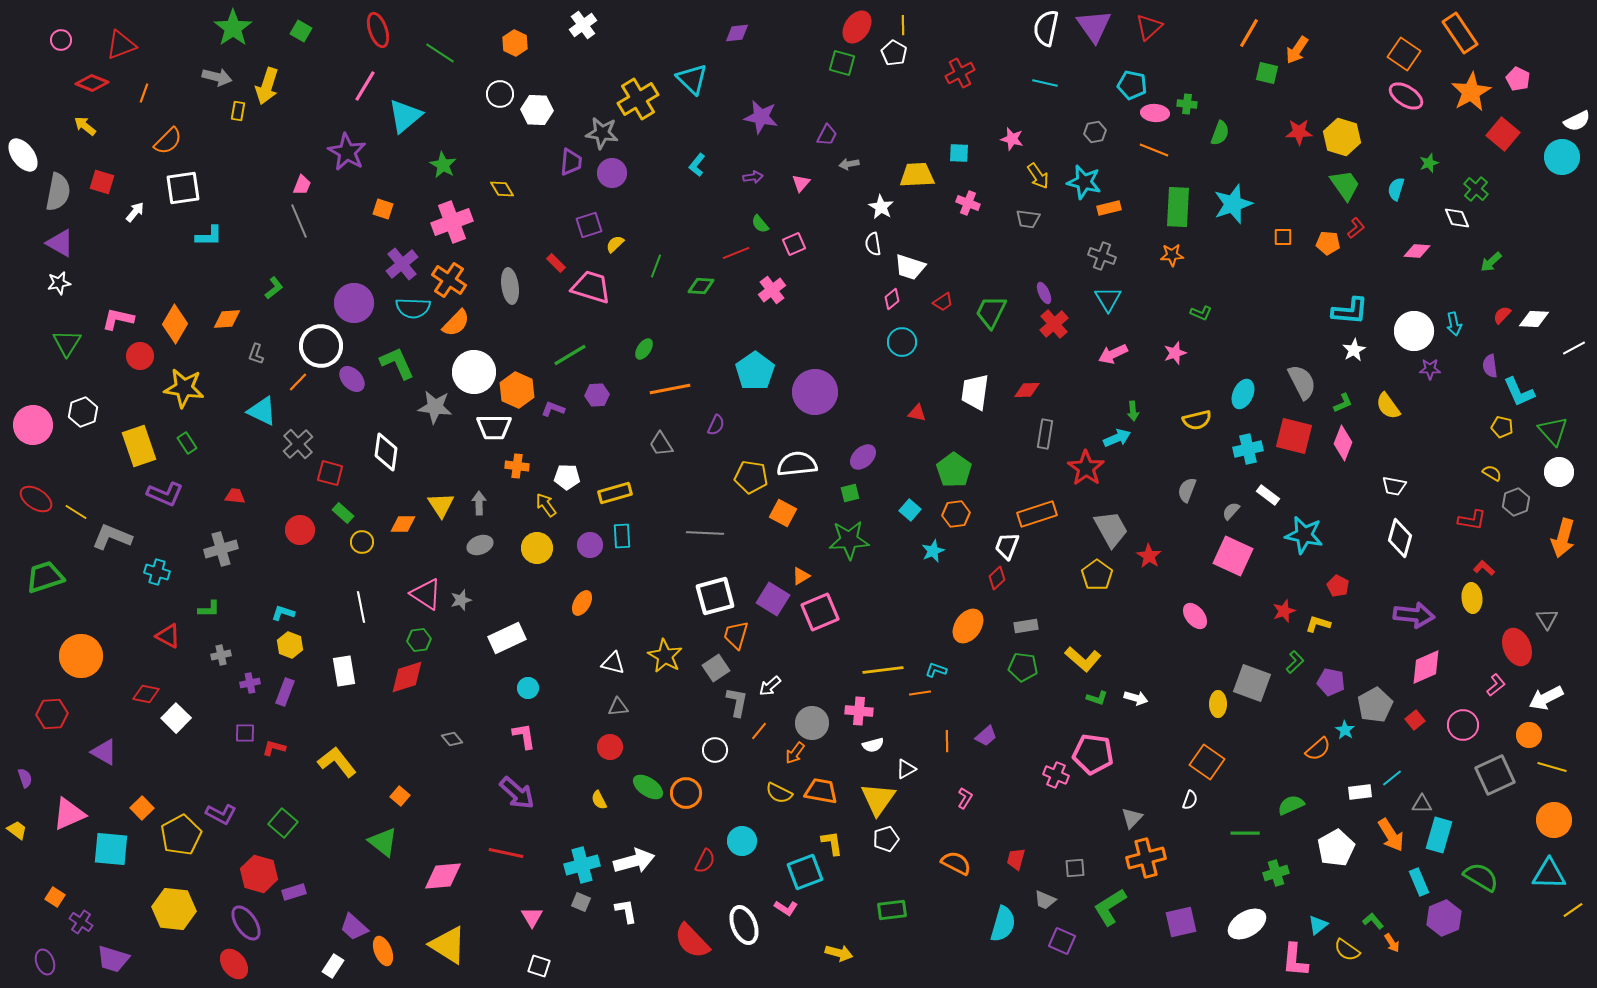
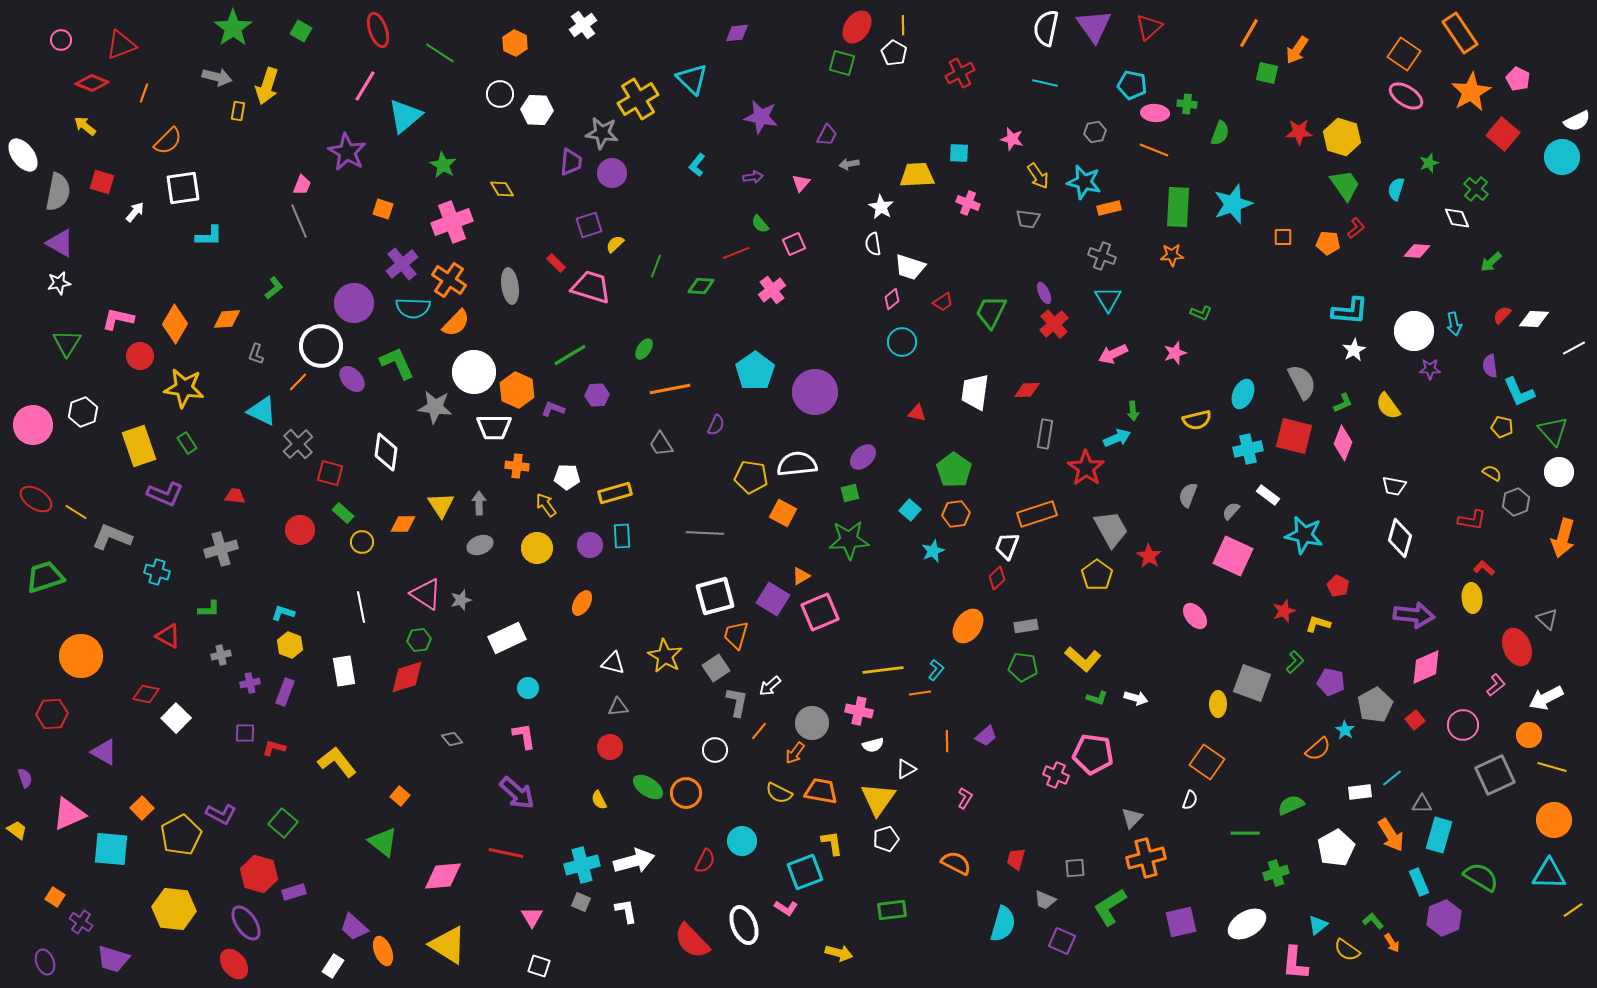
gray semicircle at (1187, 490): moved 1 px right, 5 px down
gray triangle at (1547, 619): rotated 15 degrees counterclockwise
cyan L-shape at (936, 670): rotated 110 degrees clockwise
pink cross at (859, 711): rotated 8 degrees clockwise
pink L-shape at (1295, 960): moved 3 px down
